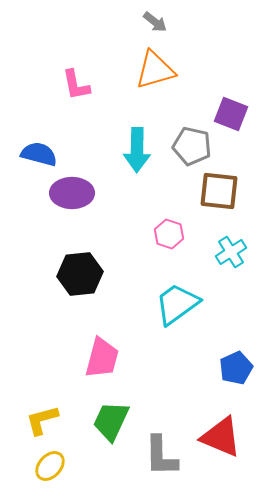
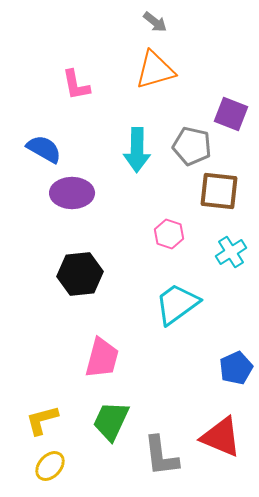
blue semicircle: moved 5 px right, 5 px up; rotated 15 degrees clockwise
gray L-shape: rotated 6 degrees counterclockwise
